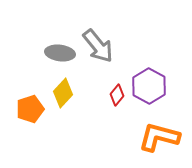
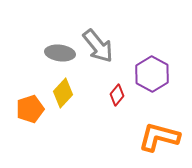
purple hexagon: moved 3 px right, 12 px up
